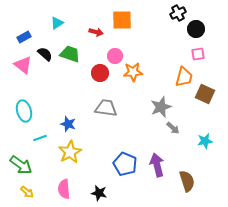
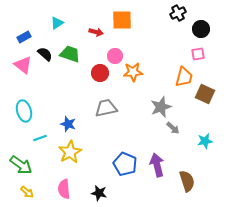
black circle: moved 5 px right
gray trapezoid: rotated 20 degrees counterclockwise
